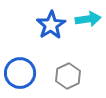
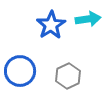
blue circle: moved 2 px up
